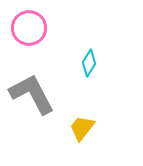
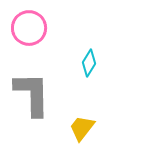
gray L-shape: rotated 27 degrees clockwise
